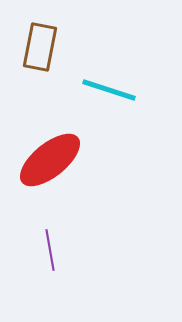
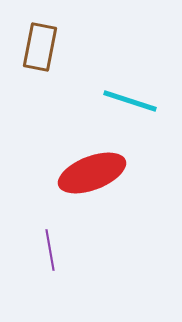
cyan line: moved 21 px right, 11 px down
red ellipse: moved 42 px right, 13 px down; rotated 18 degrees clockwise
